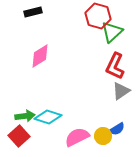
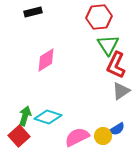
red hexagon: moved 1 px right, 1 px down; rotated 20 degrees counterclockwise
green triangle: moved 4 px left, 13 px down; rotated 20 degrees counterclockwise
pink diamond: moved 6 px right, 4 px down
red L-shape: moved 1 px right, 1 px up
green arrow: rotated 66 degrees counterclockwise
